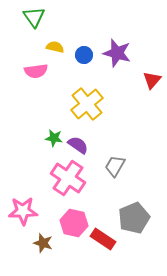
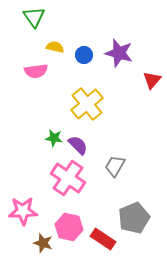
purple star: moved 2 px right
purple semicircle: rotated 10 degrees clockwise
pink hexagon: moved 5 px left, 4 px down
